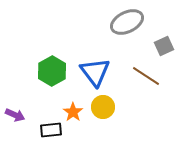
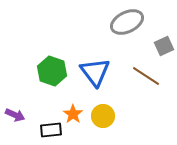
green hexagon: rotated 12 degrees counterclockwise
yellow circle: moved 9 px down
orange star: moved 2 px down
